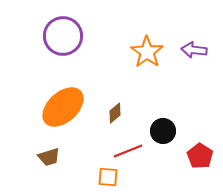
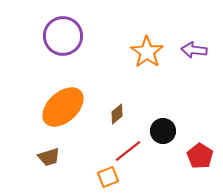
brown diamond: moved 2 px right, 1 px down
red line: rotated 16 degrees counterclockwise
orange square: rotated 25 degrees counterclockwise
